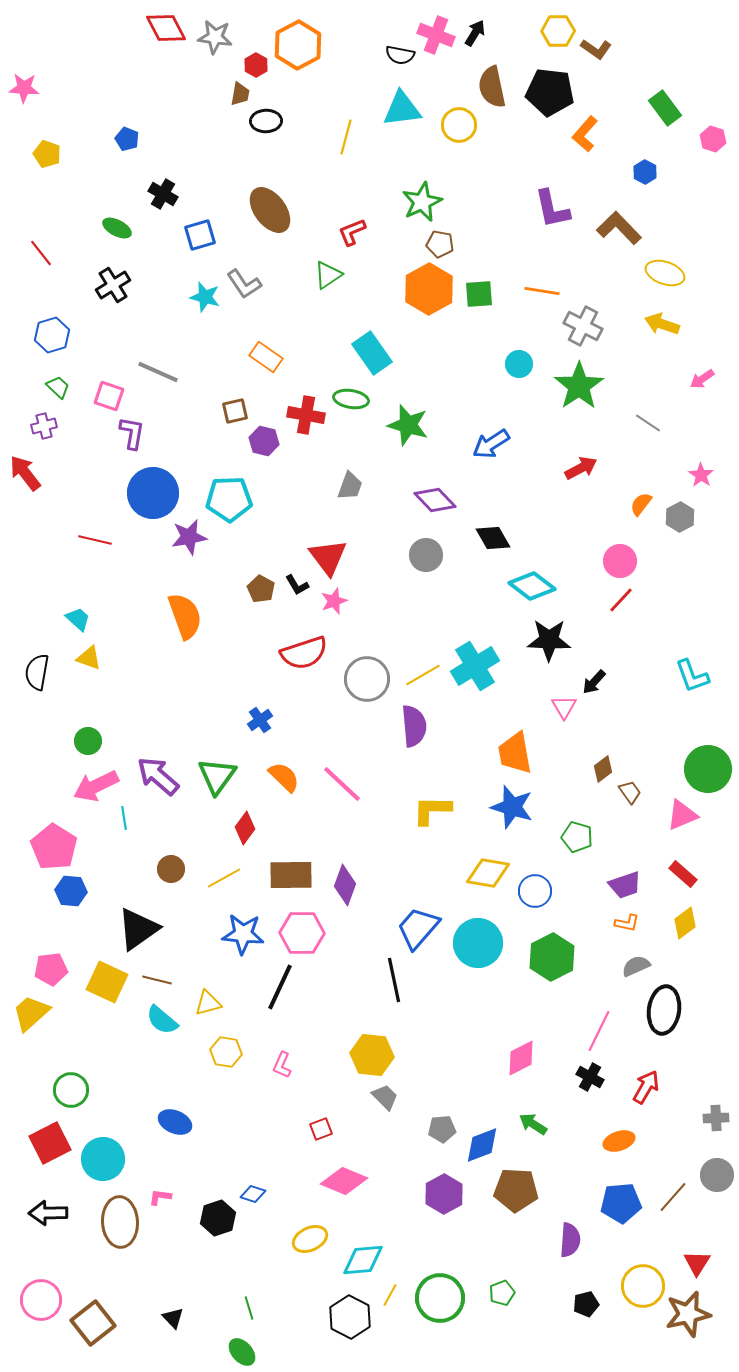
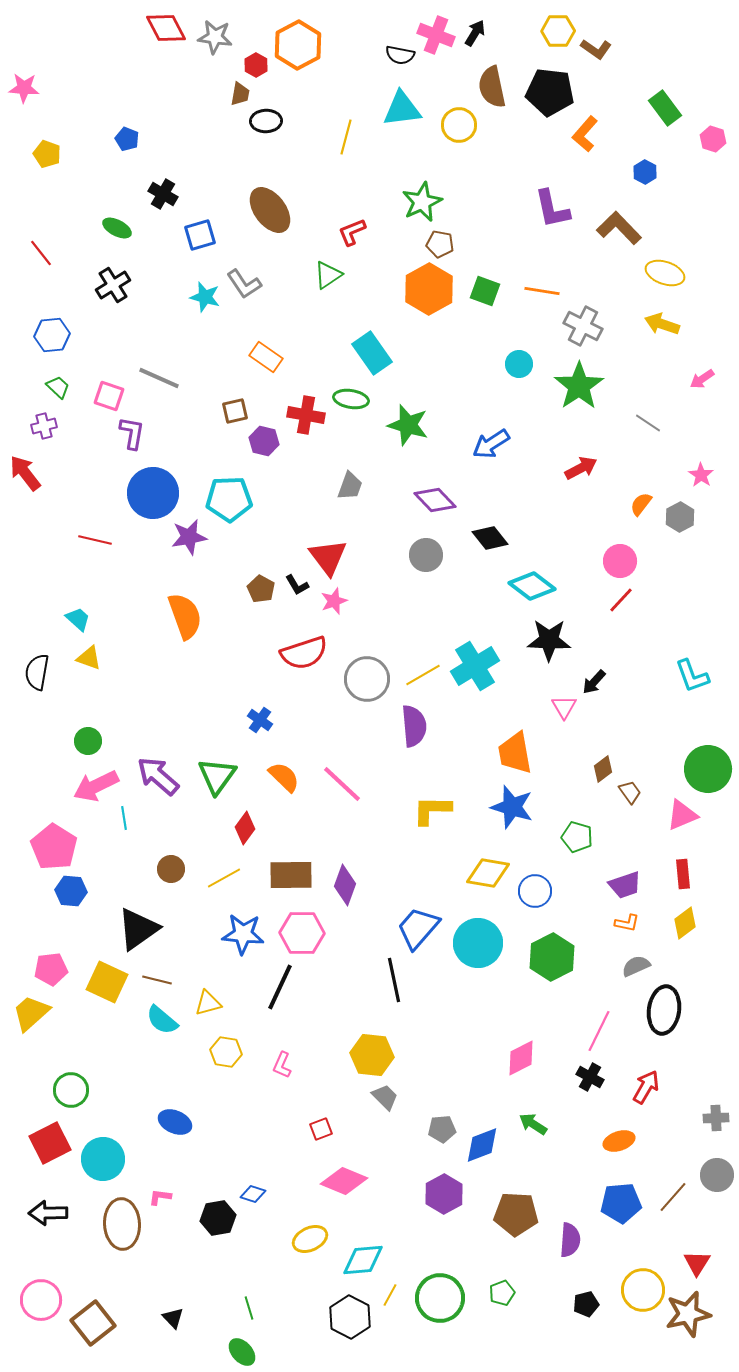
green square at (479, 294): moved 6 px right, 3 px up; rotated 24 degrees clockwise
blue hexagon at (52, 335): rotated 12 degrees clockwise
gray line at (158, 372): moved 1 px right, 6 px down
black diamond at (493, 538): moved 3 px left; rotated 9 degrees counterclockwise
blue cross at (260, 720): rotated 20 degrees counterclockwise
red rectangle at (683, 874): rotated 44 degrees clockwise
brown pentagon at (516, 1190): moved 24 px down
black hexagon at (218, 1218): rotated 8 degrees clockwise
brown ellipse at (120, 1222): moved 2 px right, 2 px down
yellow circle at (643, 1286): moved 4 px down
